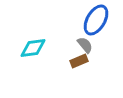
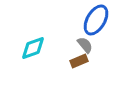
cyan diamond: rotated 12 degrees counterclockwise
